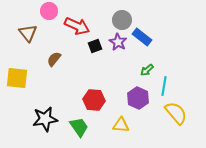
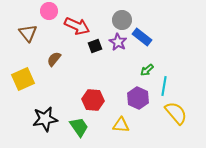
yellow square: moved 6 px right, 1 px down; rotated 30 degrees counterclockwise
red hexagon: moved 1 px left
